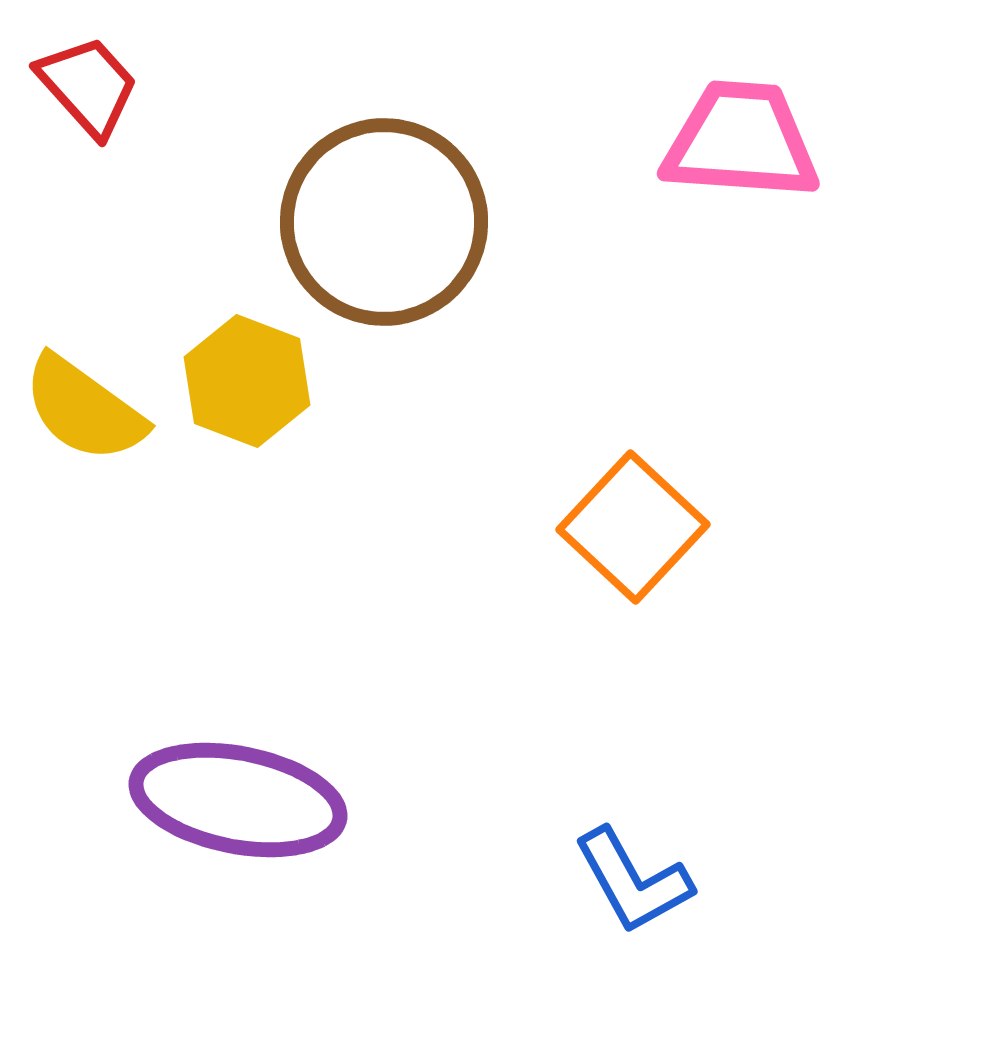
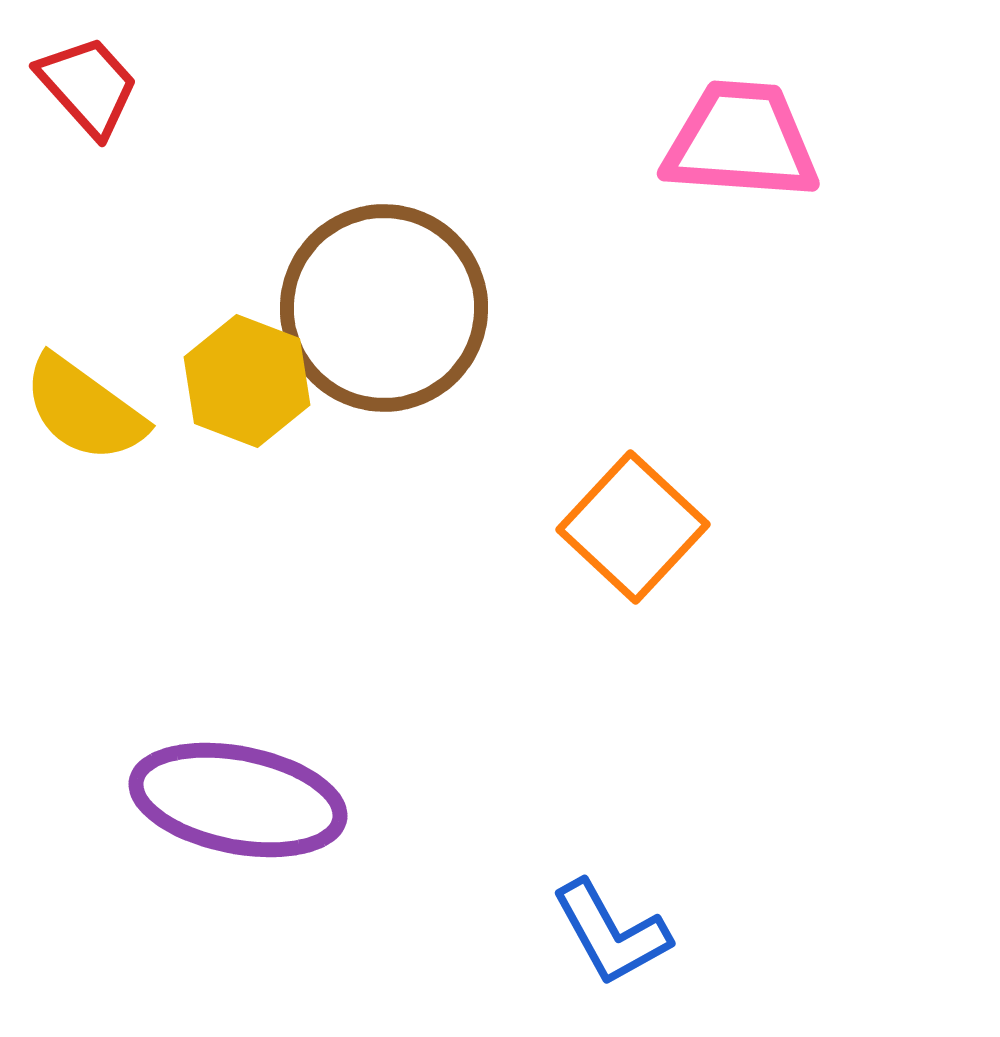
brown circle: moved 86 px down
blue L-shape: moved 22 px left, 52 px down
